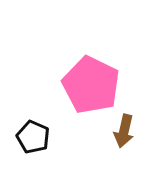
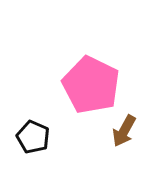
brown arrow: rotated 16 degrees clockwise
